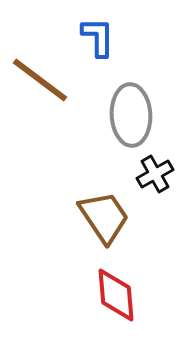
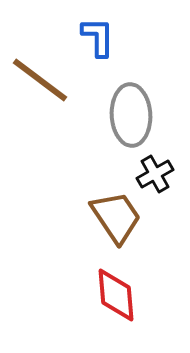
brown trapezoid: moved 12 px right
